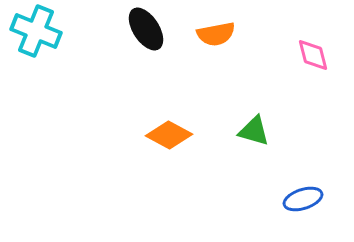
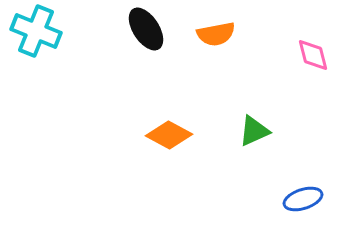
green triangle: rotated 40 degrees counterclockwise
